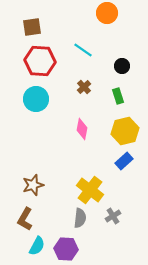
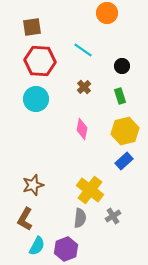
green rectangle: moved 2 px right
purple hexagon: rotated 25 degrees counterclockwise
